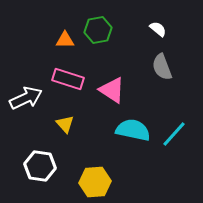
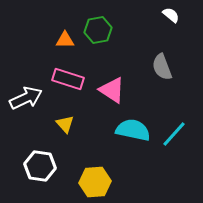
white semicircle: moved 13 px right, 14 px up
